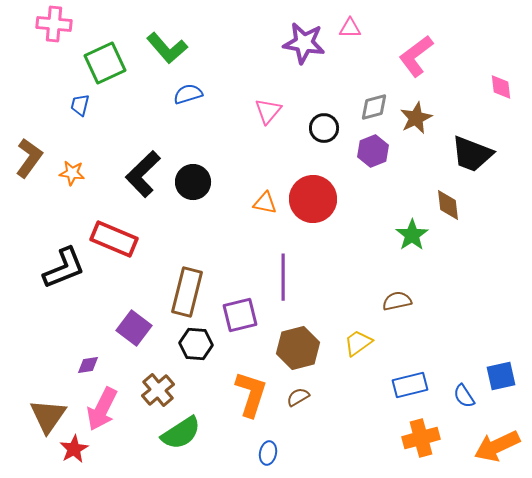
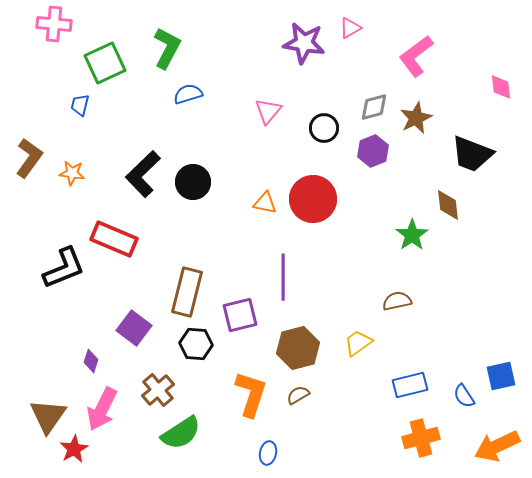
pink triangle at (350, 28): rotated 30 degrees counterclockwise
green L-shape at (167, 48): rotated 111 degrees counterclockwise
purple diamond at (88, 365): moved 3 px right, 4 px up; rotated 65 degrees counterclockwise
brown semicircle at (298, 397): moved 2 px up
